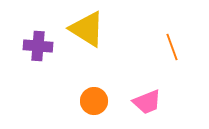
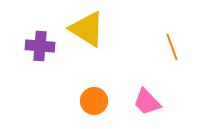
purple cross: moved 2 px right
pink trapezoid: rotated 68 degrees clockwise
